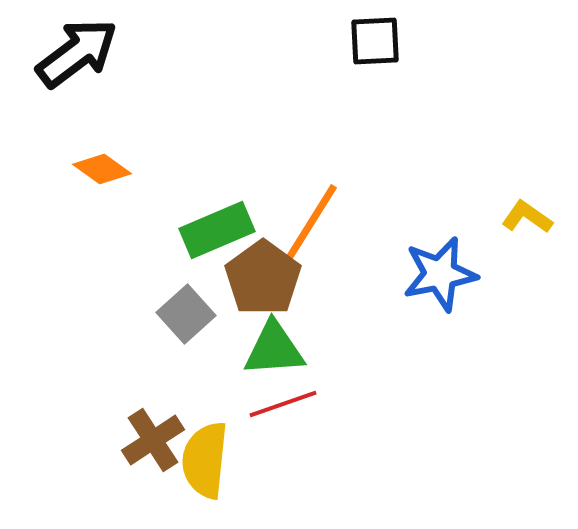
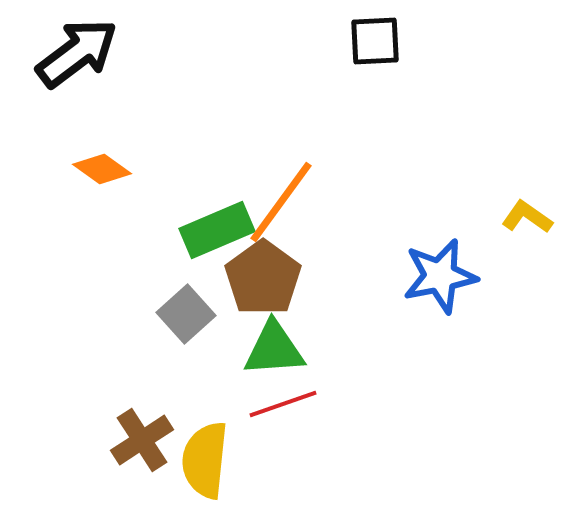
orange line: moved 28 px left, 24 px up; rotated 4 degrees clockwise
blue star: moved 2 px down
brown cross: moved 11 px left
